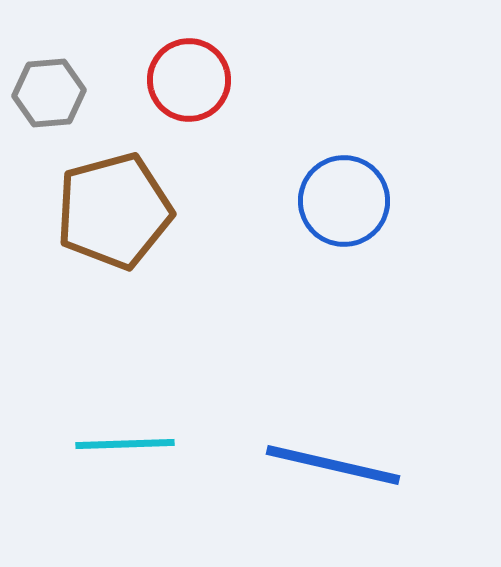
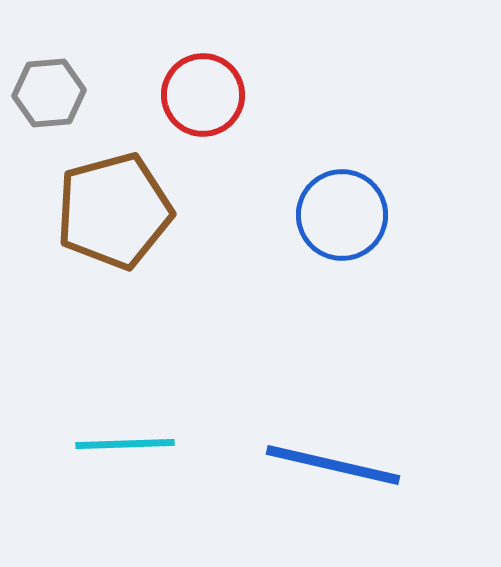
red circle: moved 14 px right, 15 px down
blue circle: moved 2 px left, 14 px down
